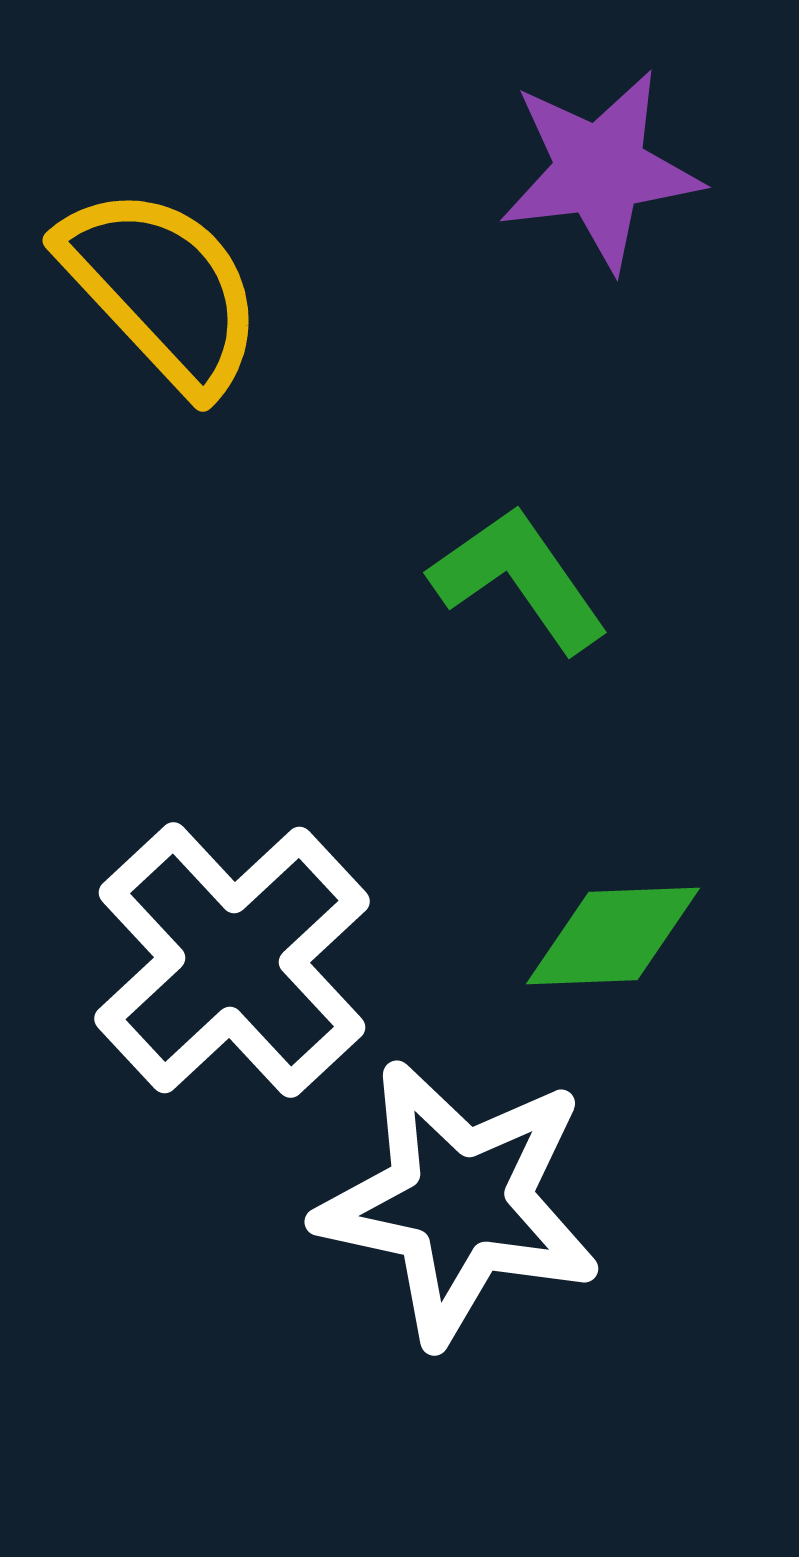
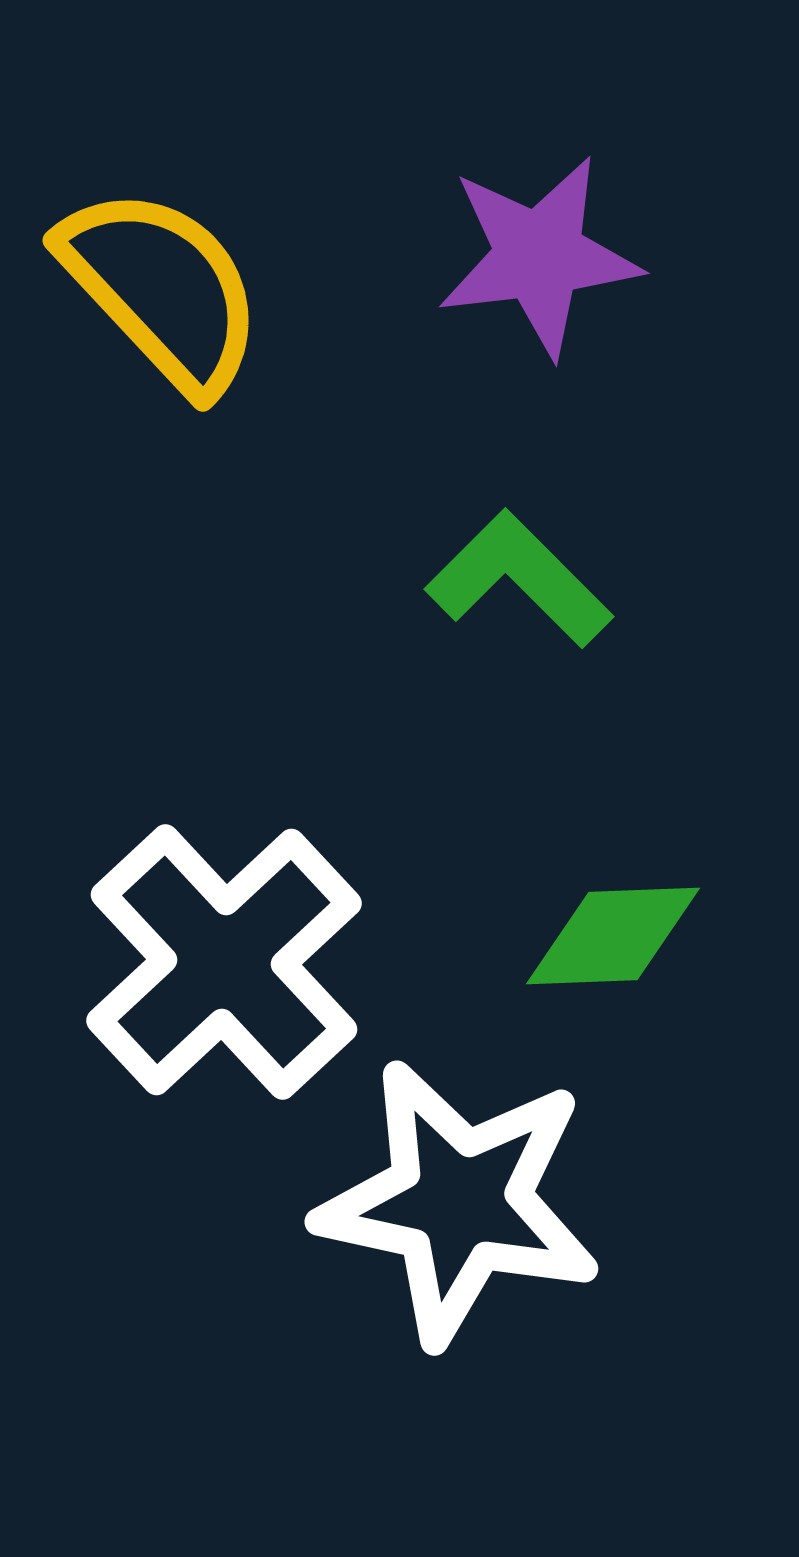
purple star: moved 61 px left, 86 px down
green L-shape: rotated 10 degrees counterclockwise
white cross: moved 8 px left, 2 px down
